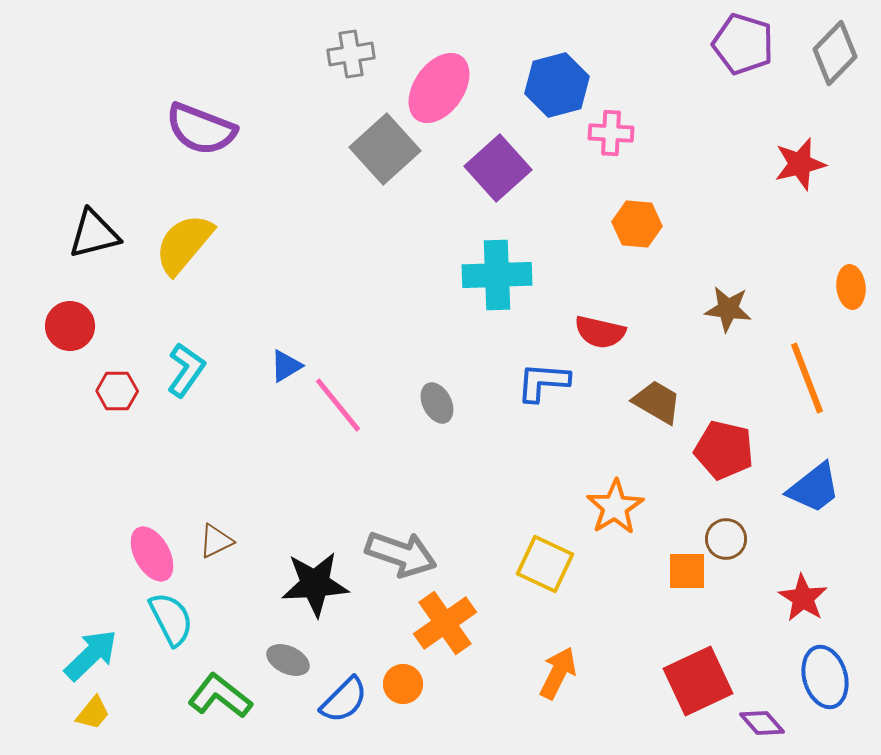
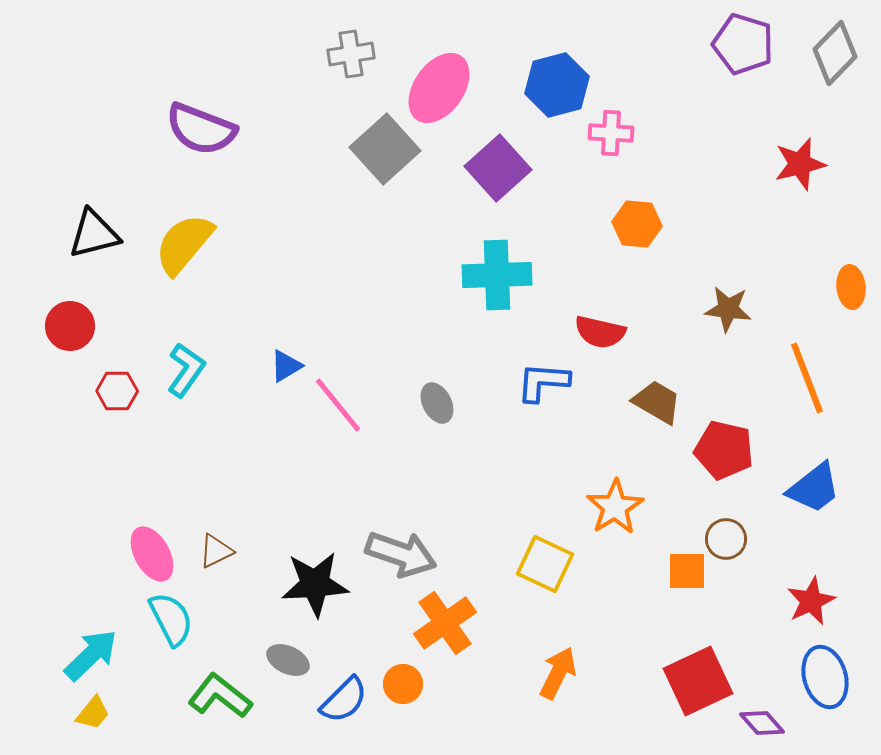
brown triangle at (216, 541): moved 10 px down
red star at (803, 598): moved 8 px right, 3 px down; rotated 15 degrees clockwise
